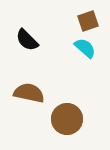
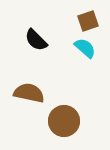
black semicircle: moved 9 px right
brown circle: moved 3 px left, 2 px down
